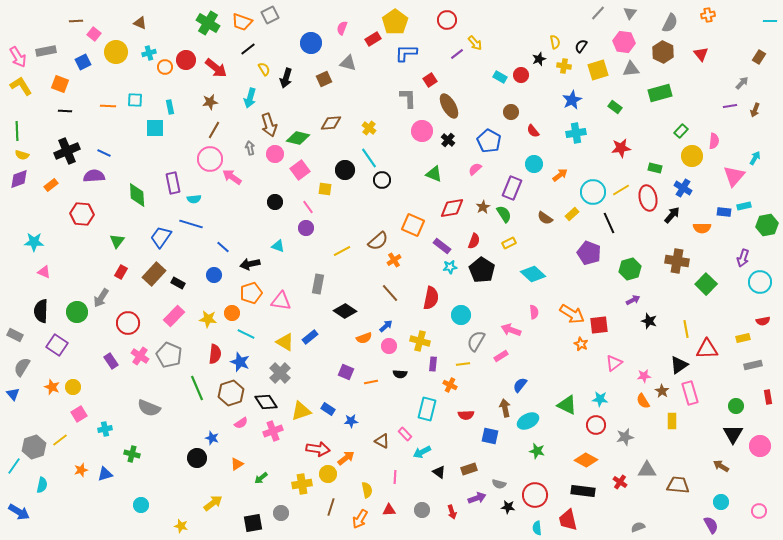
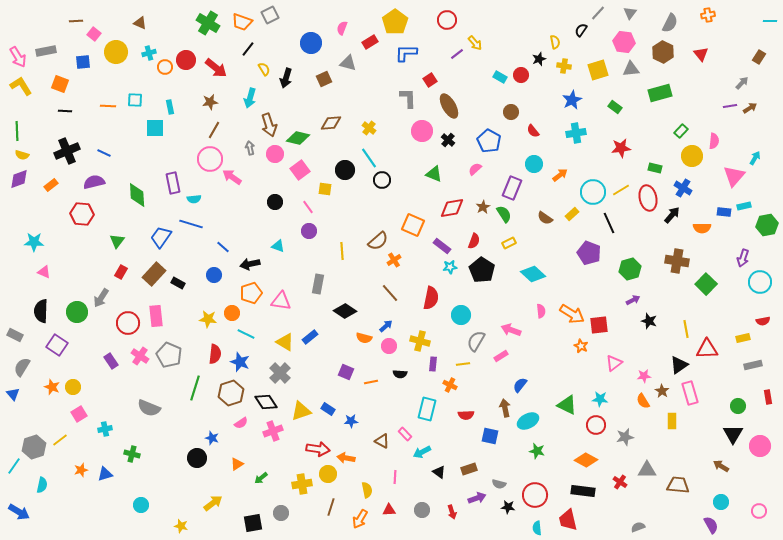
red rectangle at (373, 39): moved 3 px left, 3 px down
black semicircle at (581, 46): moved 16 px up
black line at (248, 49): rotated 14 degrees counterclockwise
blue square at (83, 62): rotated 21 degrees clockwise
brown arrow at (755, 110): moved 5 px left, 2 px up; rotated 144 degrees counterclockwise
purple semicircle at (94, 176): moved 6 px down; rotated 10 degrees counterclockwise
purple circle at (306, 228): moved 3 px right, 3 px down
yellow line at (342, 251): rotated 66 degrees counterclockwise
pink semicircle at (534, 312): moved 7 px right, 1 px up
pink rectangle at (174, 316): moved 18 px left; rotated 50 degrees counterclockwise
orange semicircle at (364, 338): rotated 35 degrees clockwise
orange star at (581, 344): moved 2 px down
green line at (197, 388): moved 2 px left; rotated 40 degrees clockwise
green circle at (736, 406): moved 2 px right
orange arrow at (346, 458): rotated 132 degrees counterclockwise
